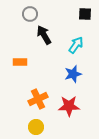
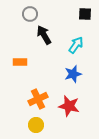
red star: rotated 15 degrees clockwise
yellow circle: moved 2 px up
